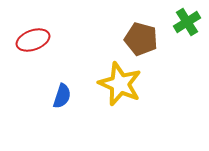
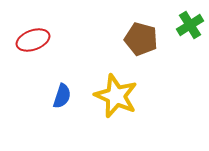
green cross: moved 3 px right, 3 px down
yellow star: moved 4 px left, 12 px down
